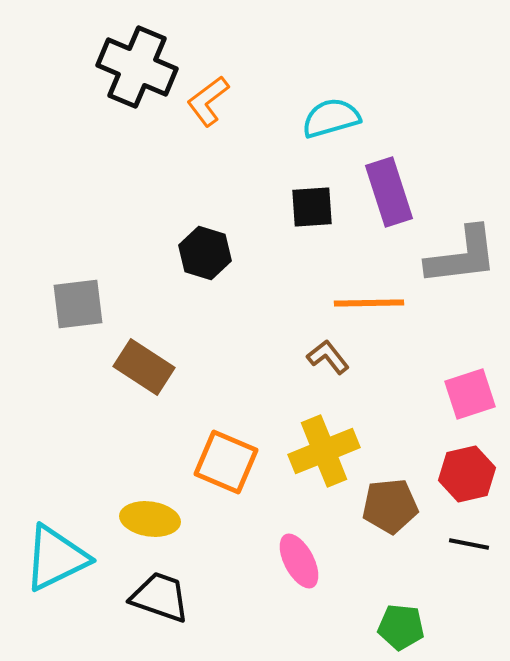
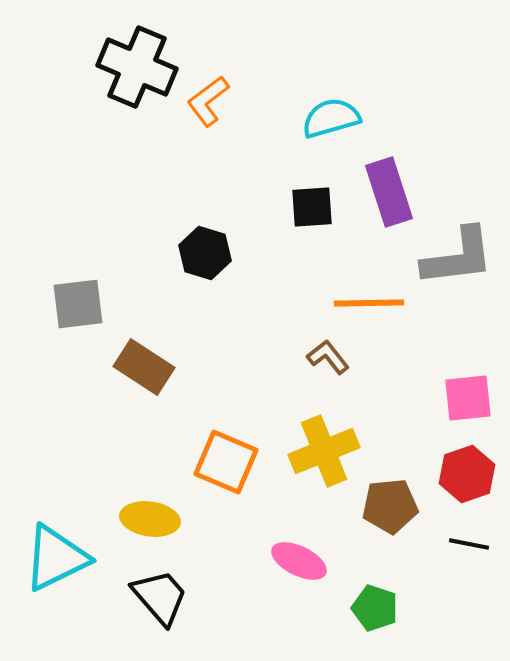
gray L-shape: moved 4 px left, 1 px down
pink square: moved 2 px left, 4 px down; rotated 12 degrees clockwise
red hexagon: rotated 6 degrees counterclockwise
pink ellipse: rotated 36 degrees counterclockwise
black trapezoid: rotated 30 degrees clockwise
green pentagon: moved 26 px left, 19 px up; rotated 12 degrees clockwise
